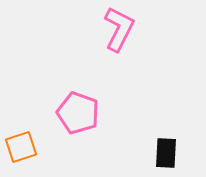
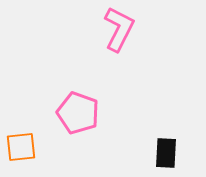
orange square: rotated 12 degrees clockwise
